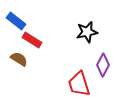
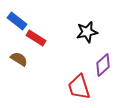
blue rectangle: moved 1 px right
red rectangle: moved 4 px right, 2 px up
purple diamond: rotated 20 degrees clockwise
red trapezoid: moved 3 px down
